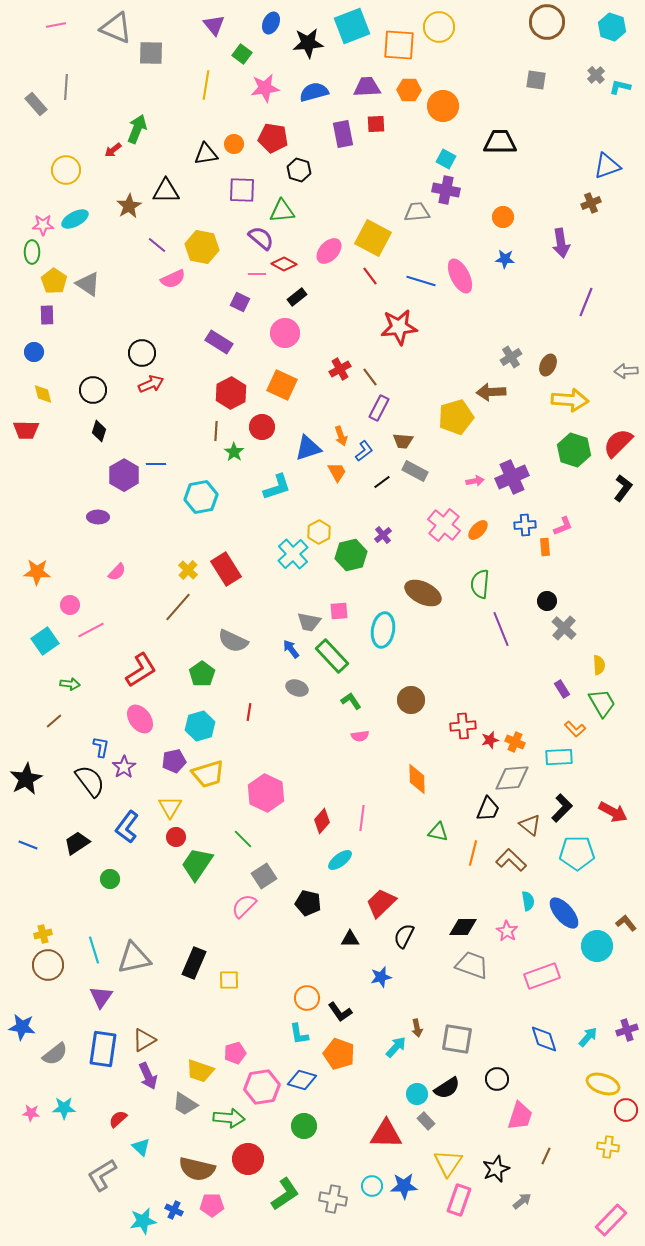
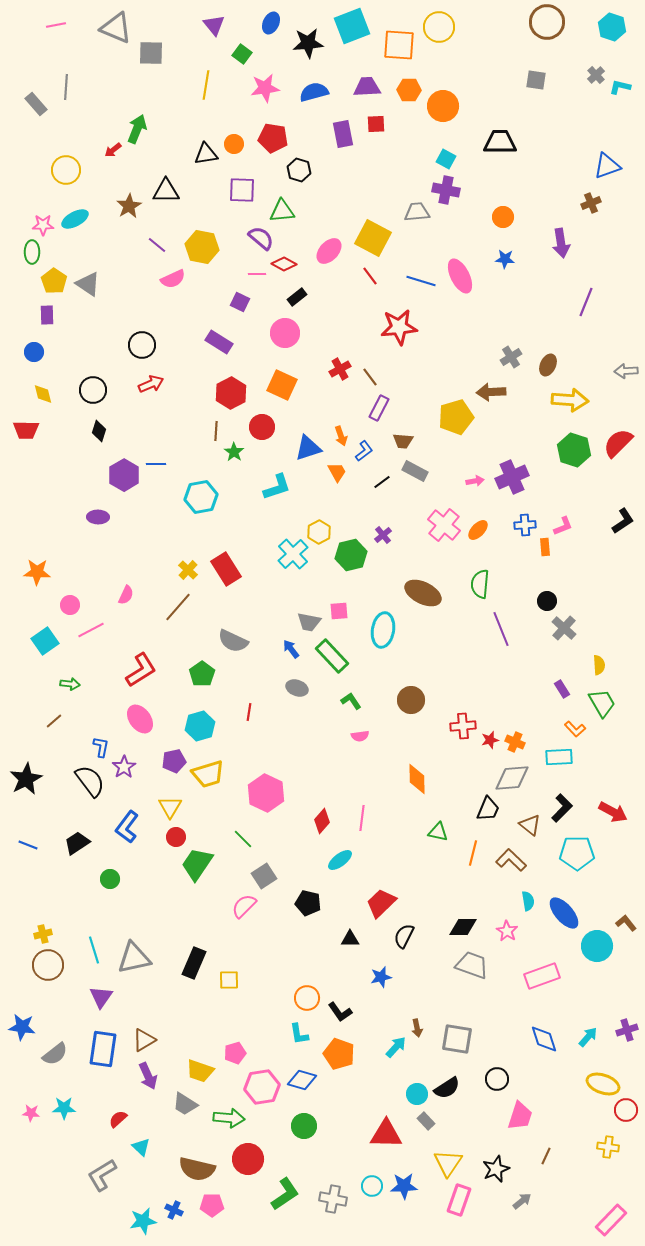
black circle at (142, 353): moved 8 px up
black L-shape at (623, 488): moved 33 px down; rotated 20 degrees clockwise
pink semicircle at (117, 572): moved 9 px right, 23 px down; rotated 18 degrees counterclockwise
